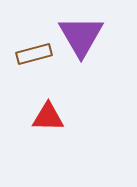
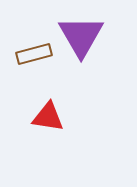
red triangle: rotated 8 degrees clockwise
